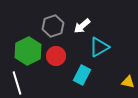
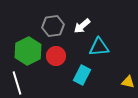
gray hexagon: rotated 10 degrees clockwise
cyan triangle: rotated 25 degrees clockwise
